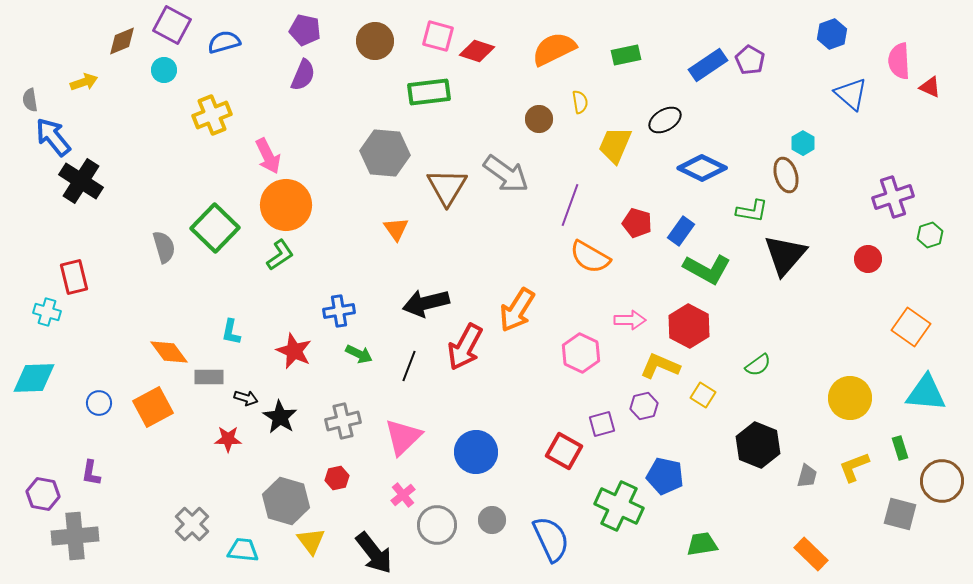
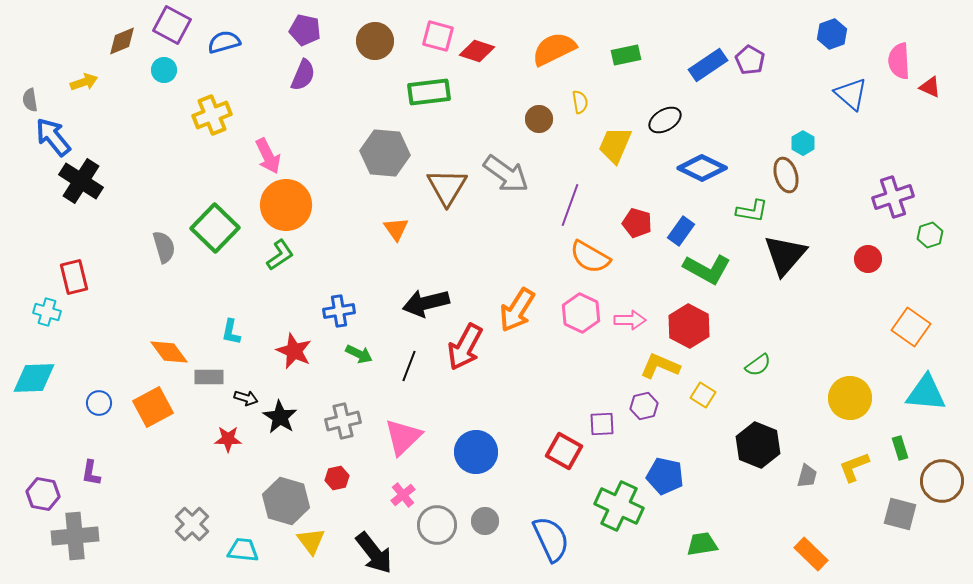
pink hexagon at (581, 353): moved 40 px up
purple square at (602, 424): rotated 12 degrees clockwise
gray circle at (492, 520): moved 7 px left, 1 px down
